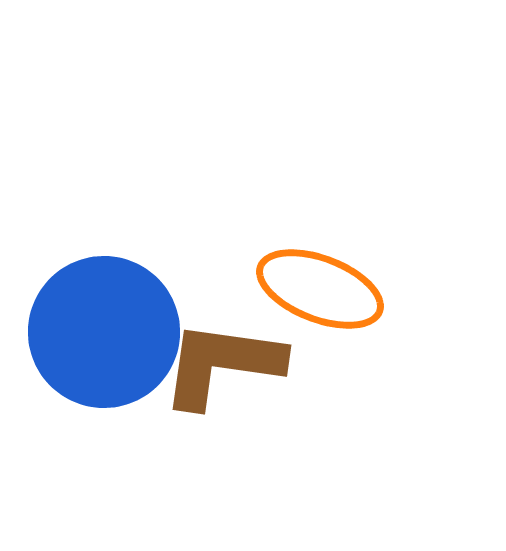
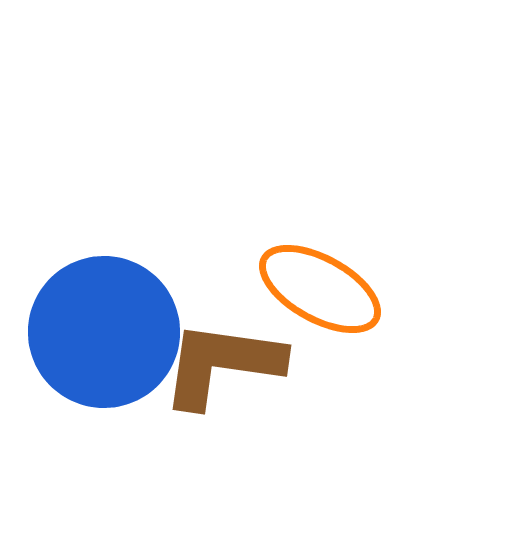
orange ellipse: rotated 8 degrees clockwise
